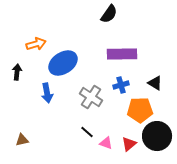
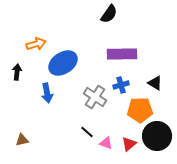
gray cross: moved 4 px right
